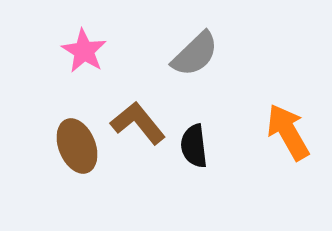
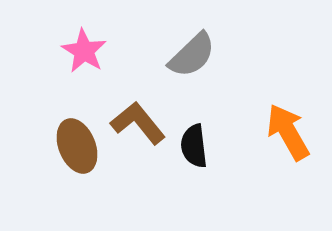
gray semicircle: moved 3 px left, 1 px down
